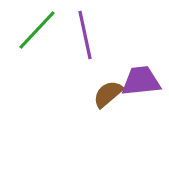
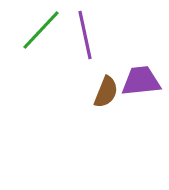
green line: moved 4 px right
brown semicircle: moved 2 px left, 2 px up; rotated 152 degrees clockwise
